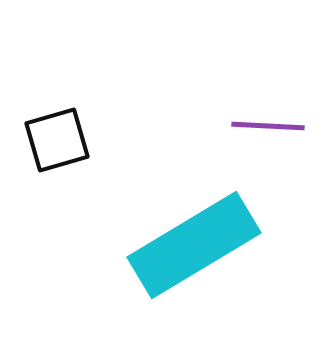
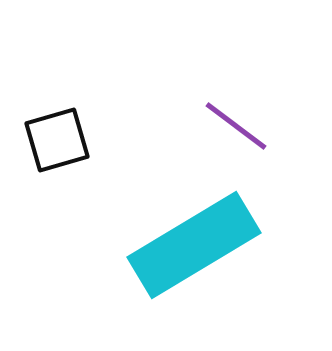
purple line: moved 32 px left; rotated 34 degrees clockwise
